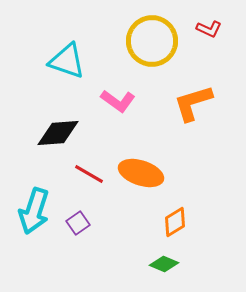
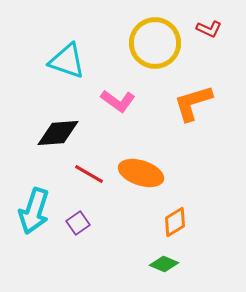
yellow circle: moved 3 px right, 2 px down
